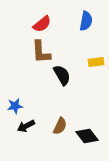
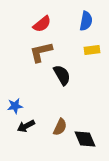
brown L-shape: rotated 80 degrees clockwise
yellow rectangle: moved 4 px left, 12 px up
brown semicircle: moved 1 px down
black diamond: moved 2 px left, 3 px down; rotated 15 degrees clockwise
